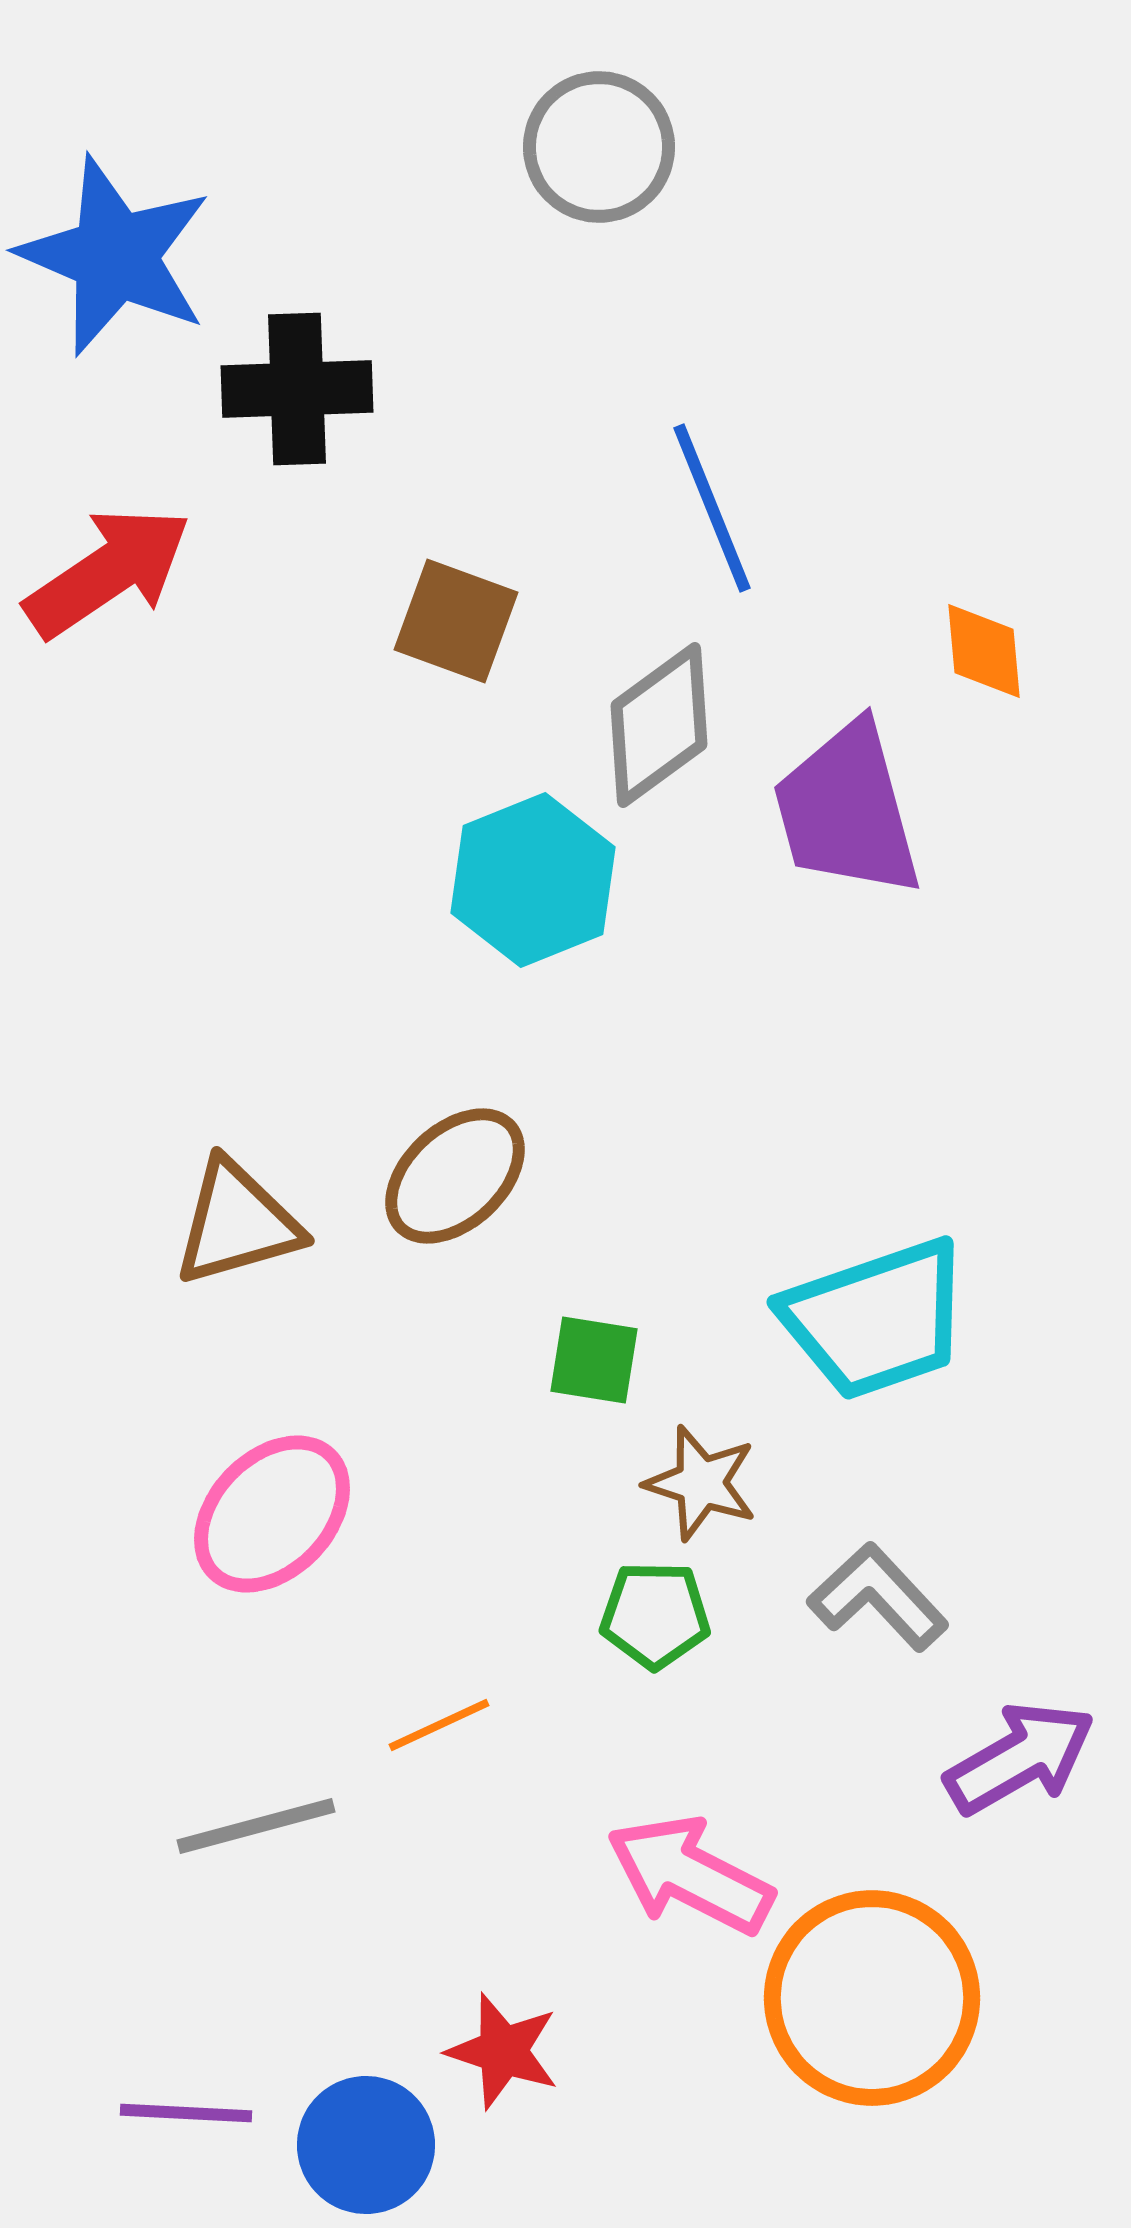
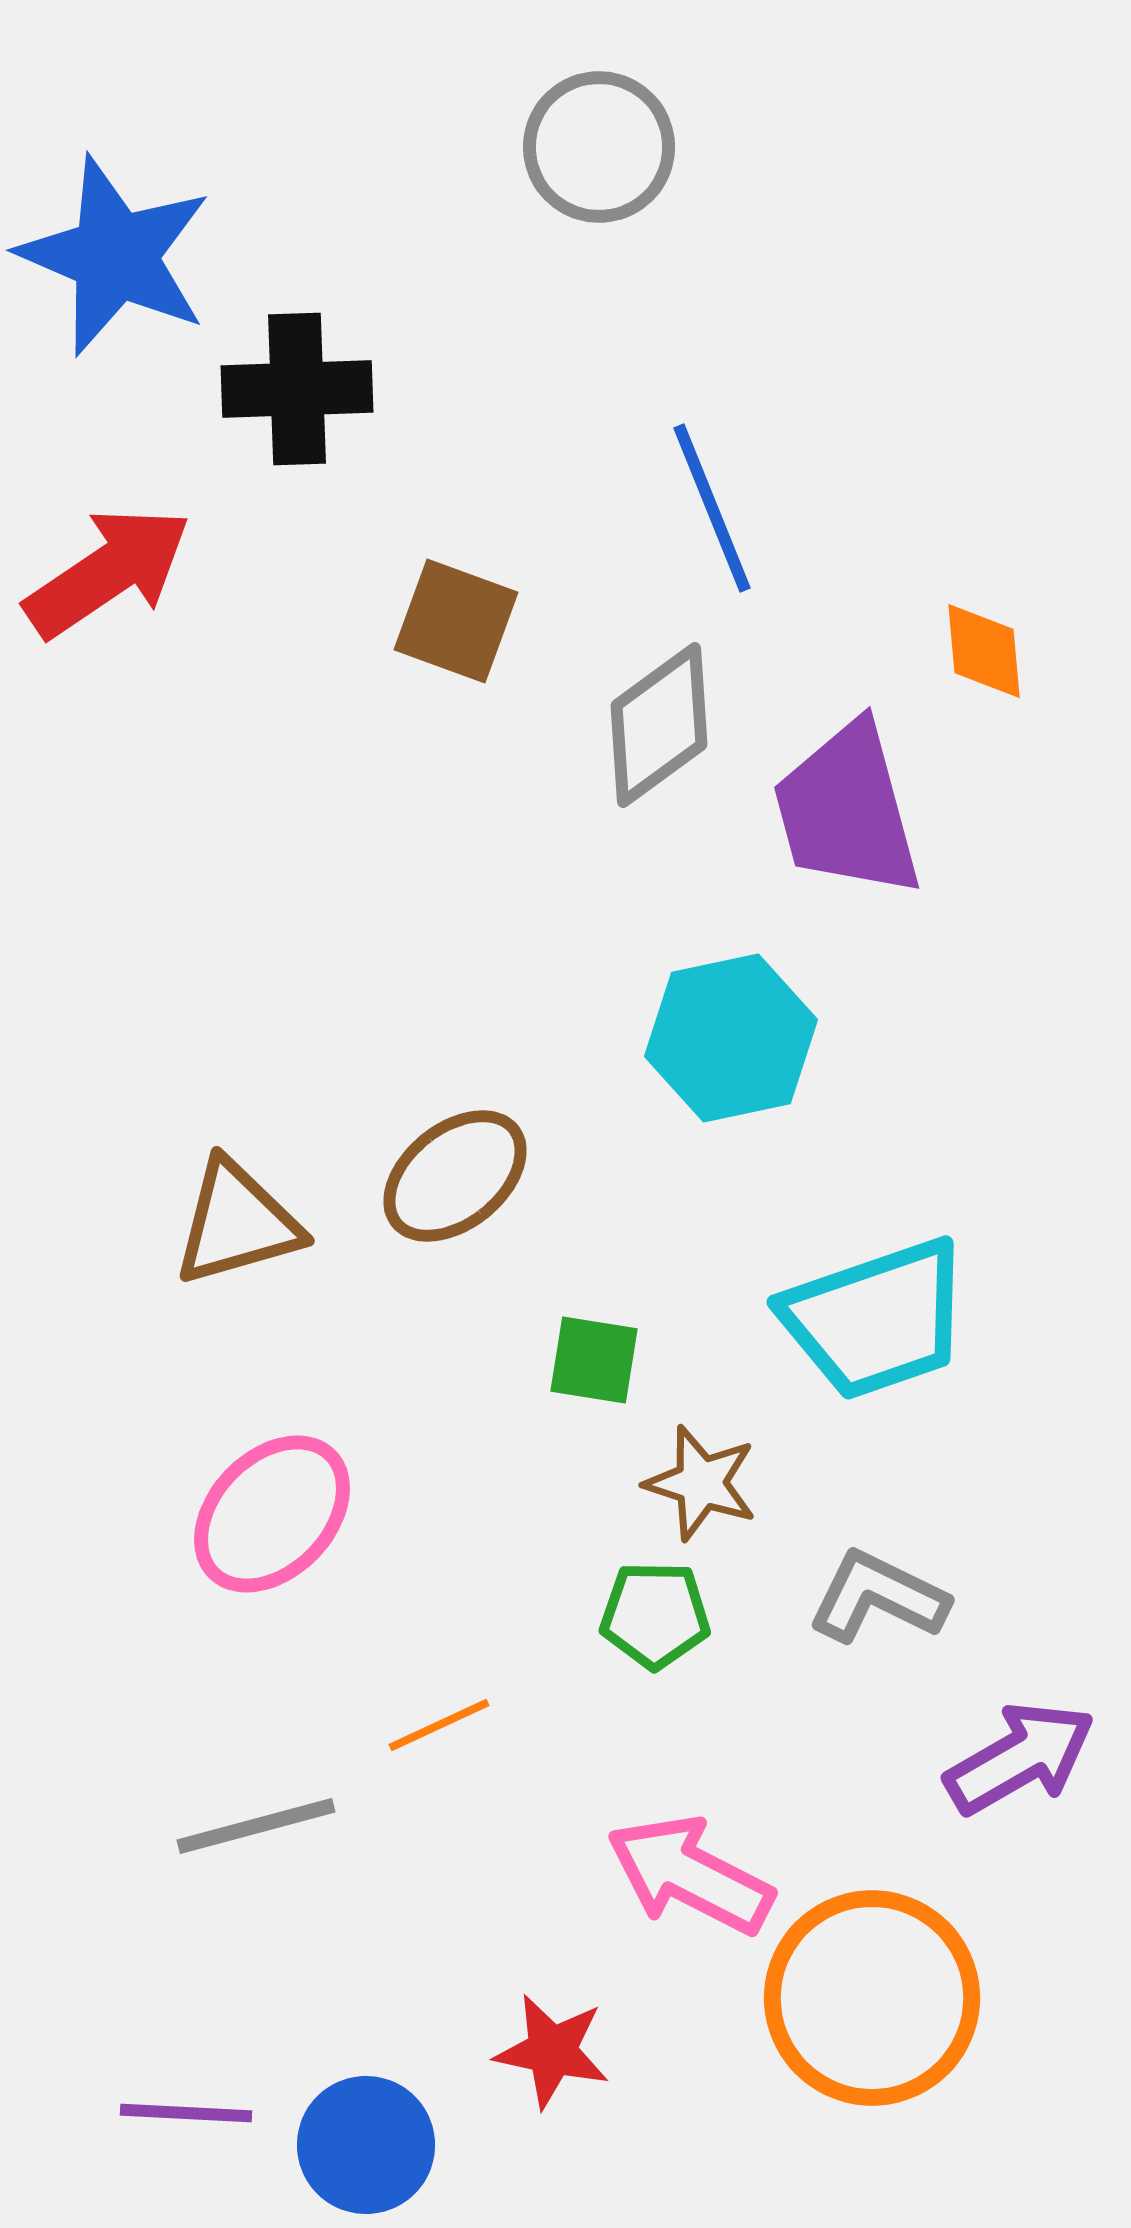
cyan hexagon: moved 198 px right, 158 px down; rotated 10 degrees clockwise
brown ellipse: rotated 4 degrees clockwise
gray L-shape: rotated 21 degrees counterclockwise
red star: moved 49 px right; rotated 6 degrees counterclockwise
